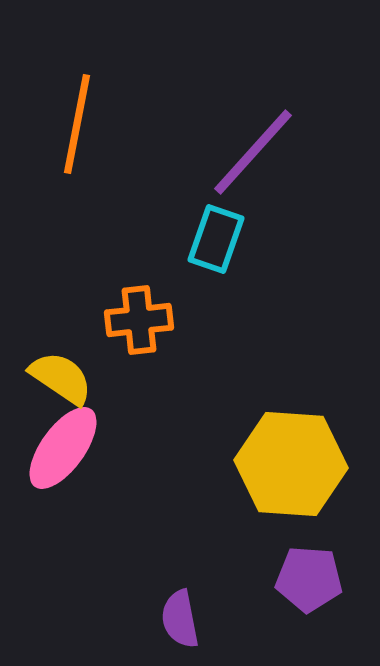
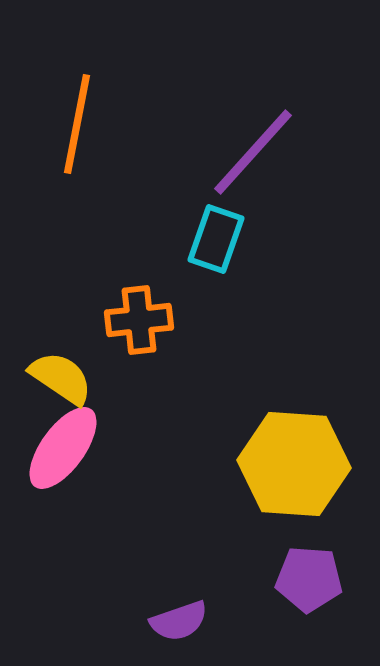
yellow hexagon: moved 3 px right
purple semicircle: moved 1 px left, 2 px down; rotated 98 degrees counterclockwise
